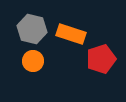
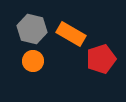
orange rectangle: rotated 12 degrees clockwise
